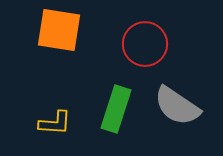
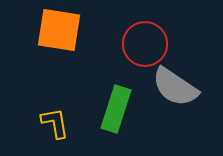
gray semicircle: moved 2 px left, 19 px up
yellow L-shape: rotated 104 degrees counterclockwise
